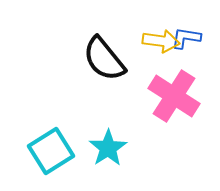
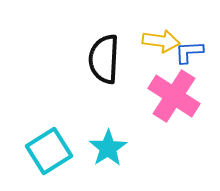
blue L-shape: moved 3 px right, 14 px down; rotated 12 degrees counterclockwise
black semicircle: rotated 42 degrees clockwise
cyan square: moved 2 px left
